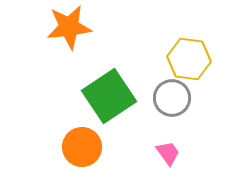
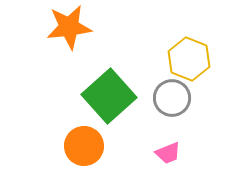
yellow hexagon: rotated 15 degrees clockwise
green square: rotated 8 degrees counterclockwise
orange circle: moved 2 px right, 1 px up
pink trapezoid: rotated 104 degrees clockwise
